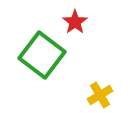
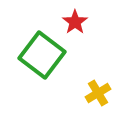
yellow cross: moved 2 px left, 2 px up
